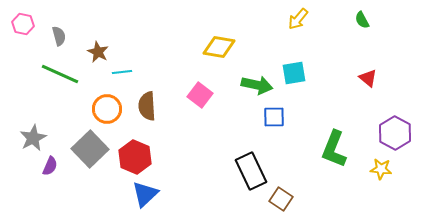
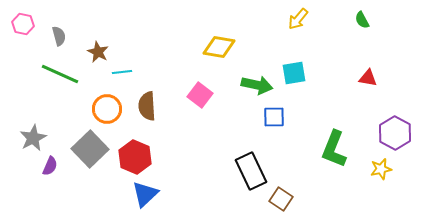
red triangle: rotated 30 degrees counterclockwise
yellow star: rotated 20 degrees counterclockwise
